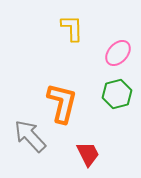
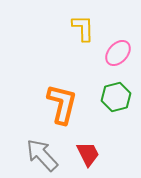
yellow L-shape: moved 11 px right
green hexagon: moved 1 px left, 3 px down
orange L-shape: moved 1 px down
gray arrow: moved 12 px right, 19 px down
